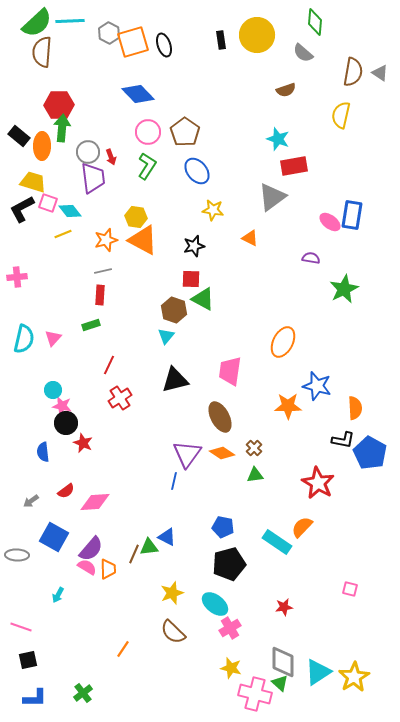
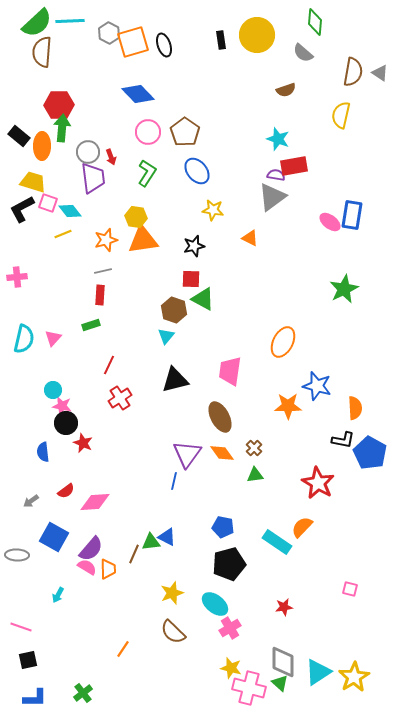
green L-shape at (147, 166): moved 7 px down
orange triangle at (143, 240): rotated 36 degrees counterclockwise
purple semicircle at (311, 258): moved 35 px left, 83 px up
orange diamond at (222, 453): rotated 20 degrees clockwise
green triangle at (149, 547): moved 2 px right, 5 px up
pink cross at (255, 694): moved 6 px left, 6 px up
